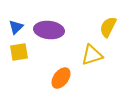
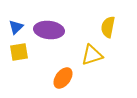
yellow semicircle: rotated 15 degrees counterclockwise
orange ellipse: moved 2 px right
